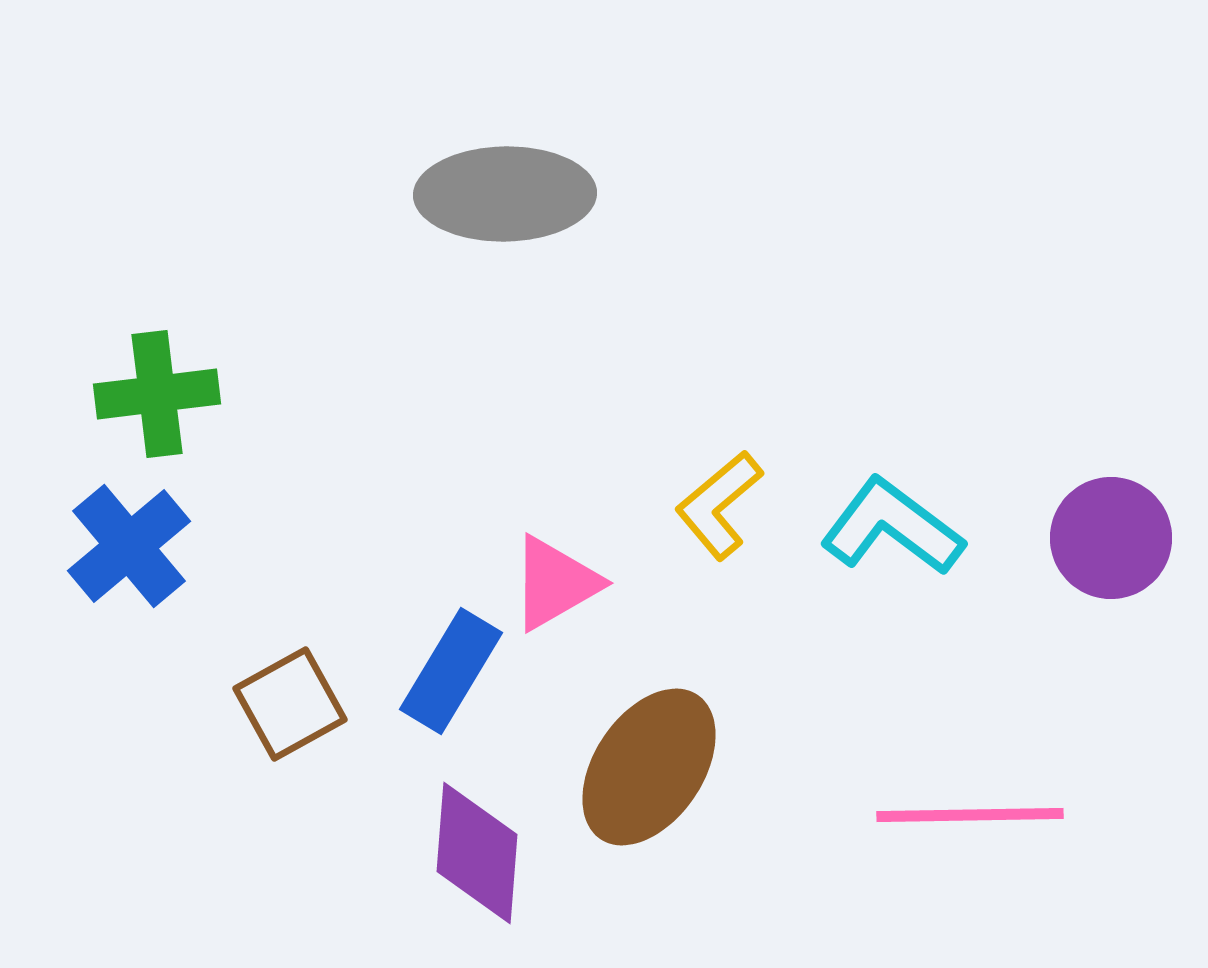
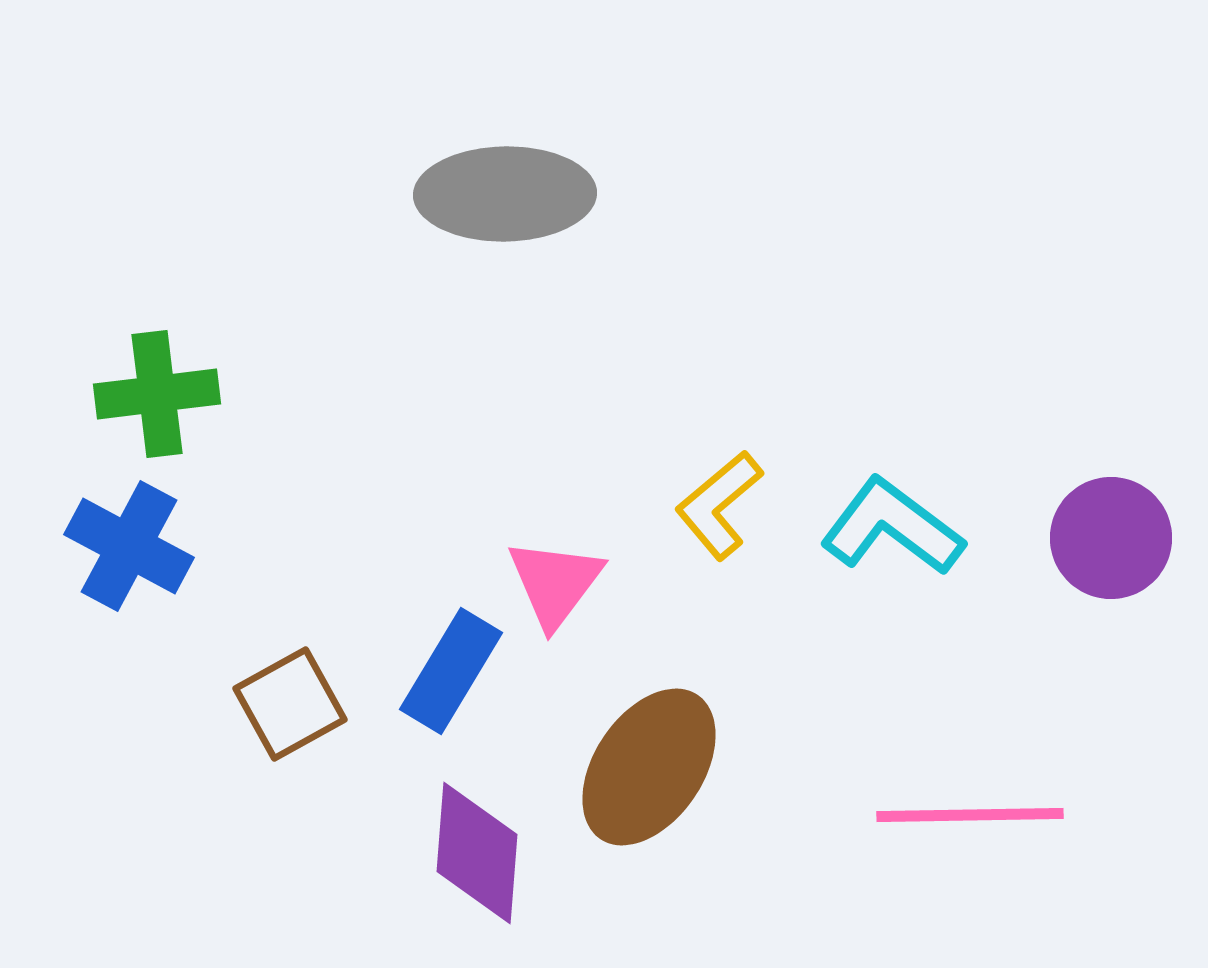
blue cross: rotated 22 degrees counterclockwise
pink triangle: rotated 23 degrees counterclockwise
